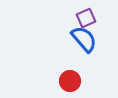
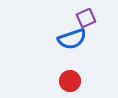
blue semicircle: moved 12 px left; rotated 112 degrees clockwise
